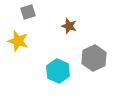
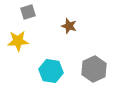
yellow star: rotated 20 degrees counterclockwise
gray hexagon: moved 11 px down
cyan hexagon: moved 7 px left; rotated 15 degrees counterclockwise
